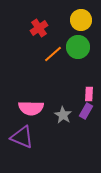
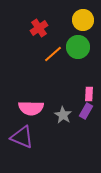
yellow circle: moved 2 px right
